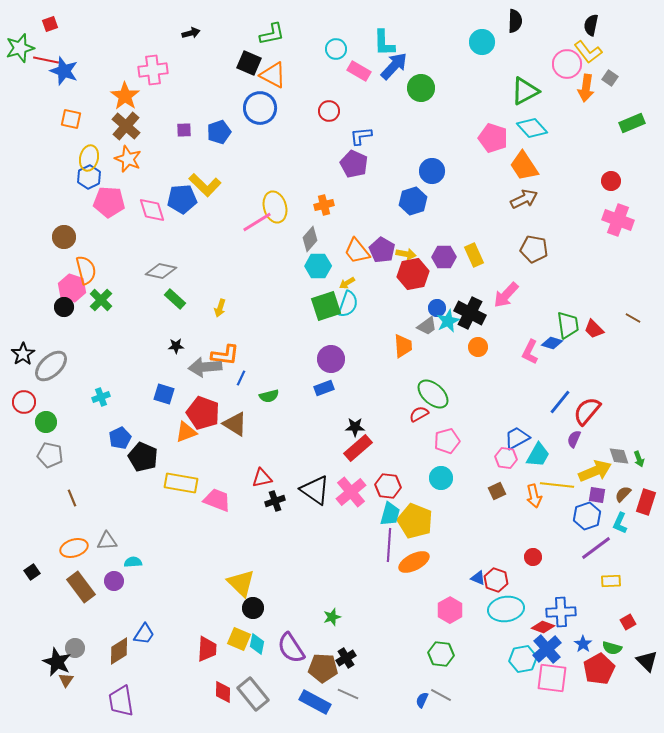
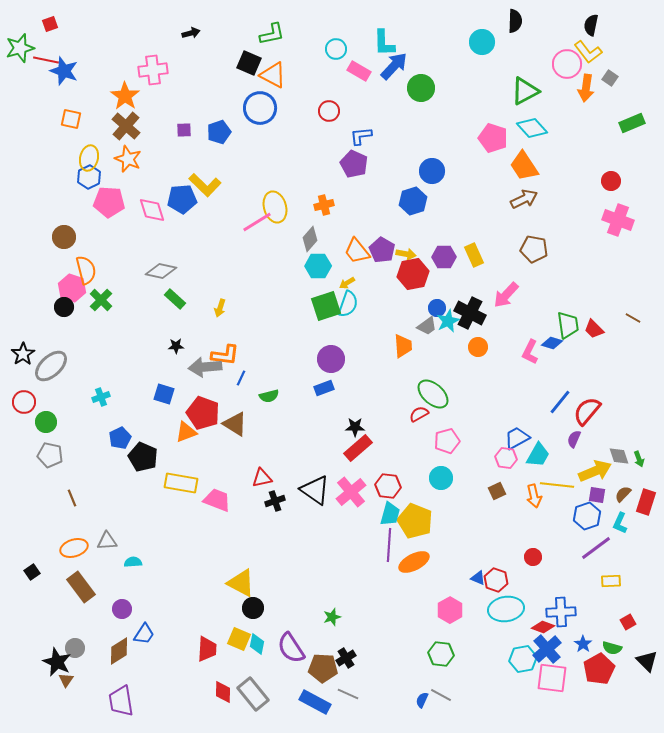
purple circle at (114, 581): moved 8 px right, 28 px down
yellow triangle at (241, 583): rotated 16 degrees counterclockwise
